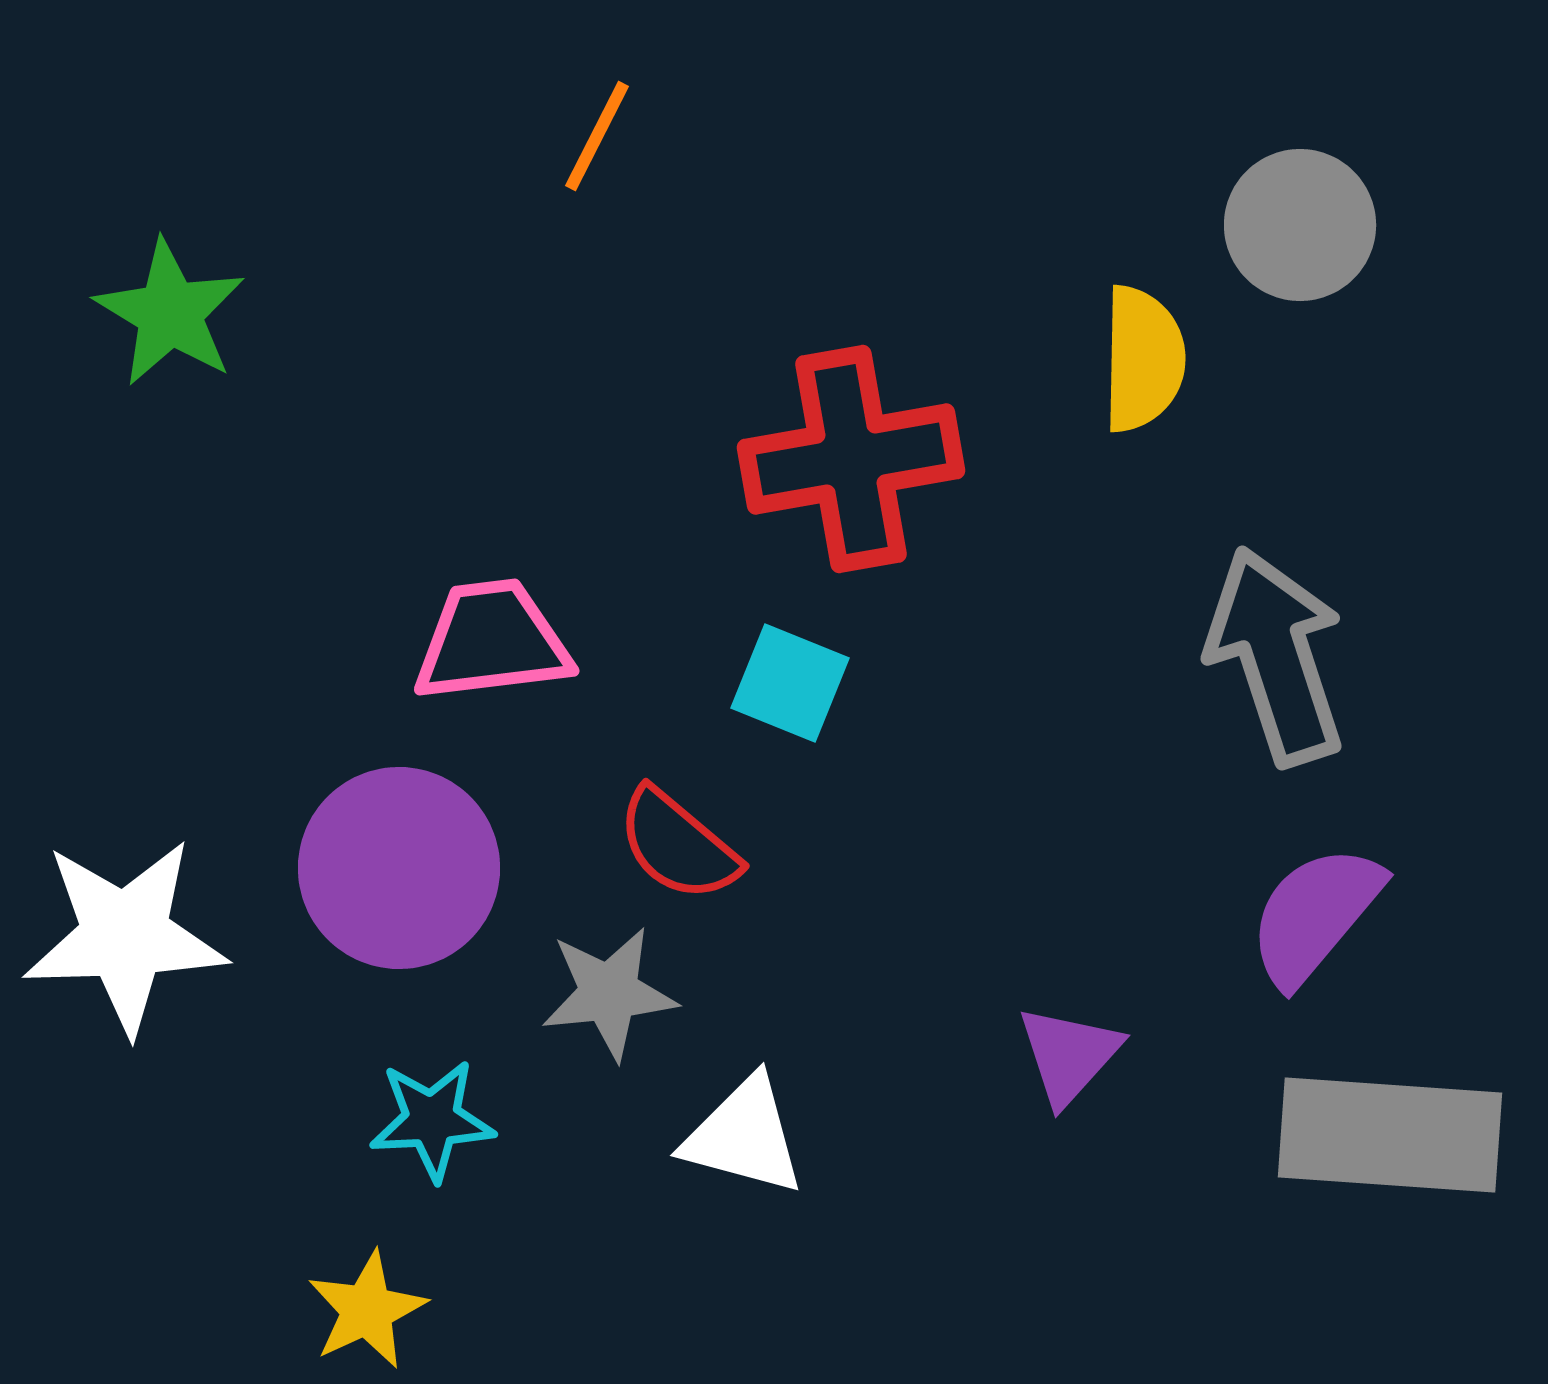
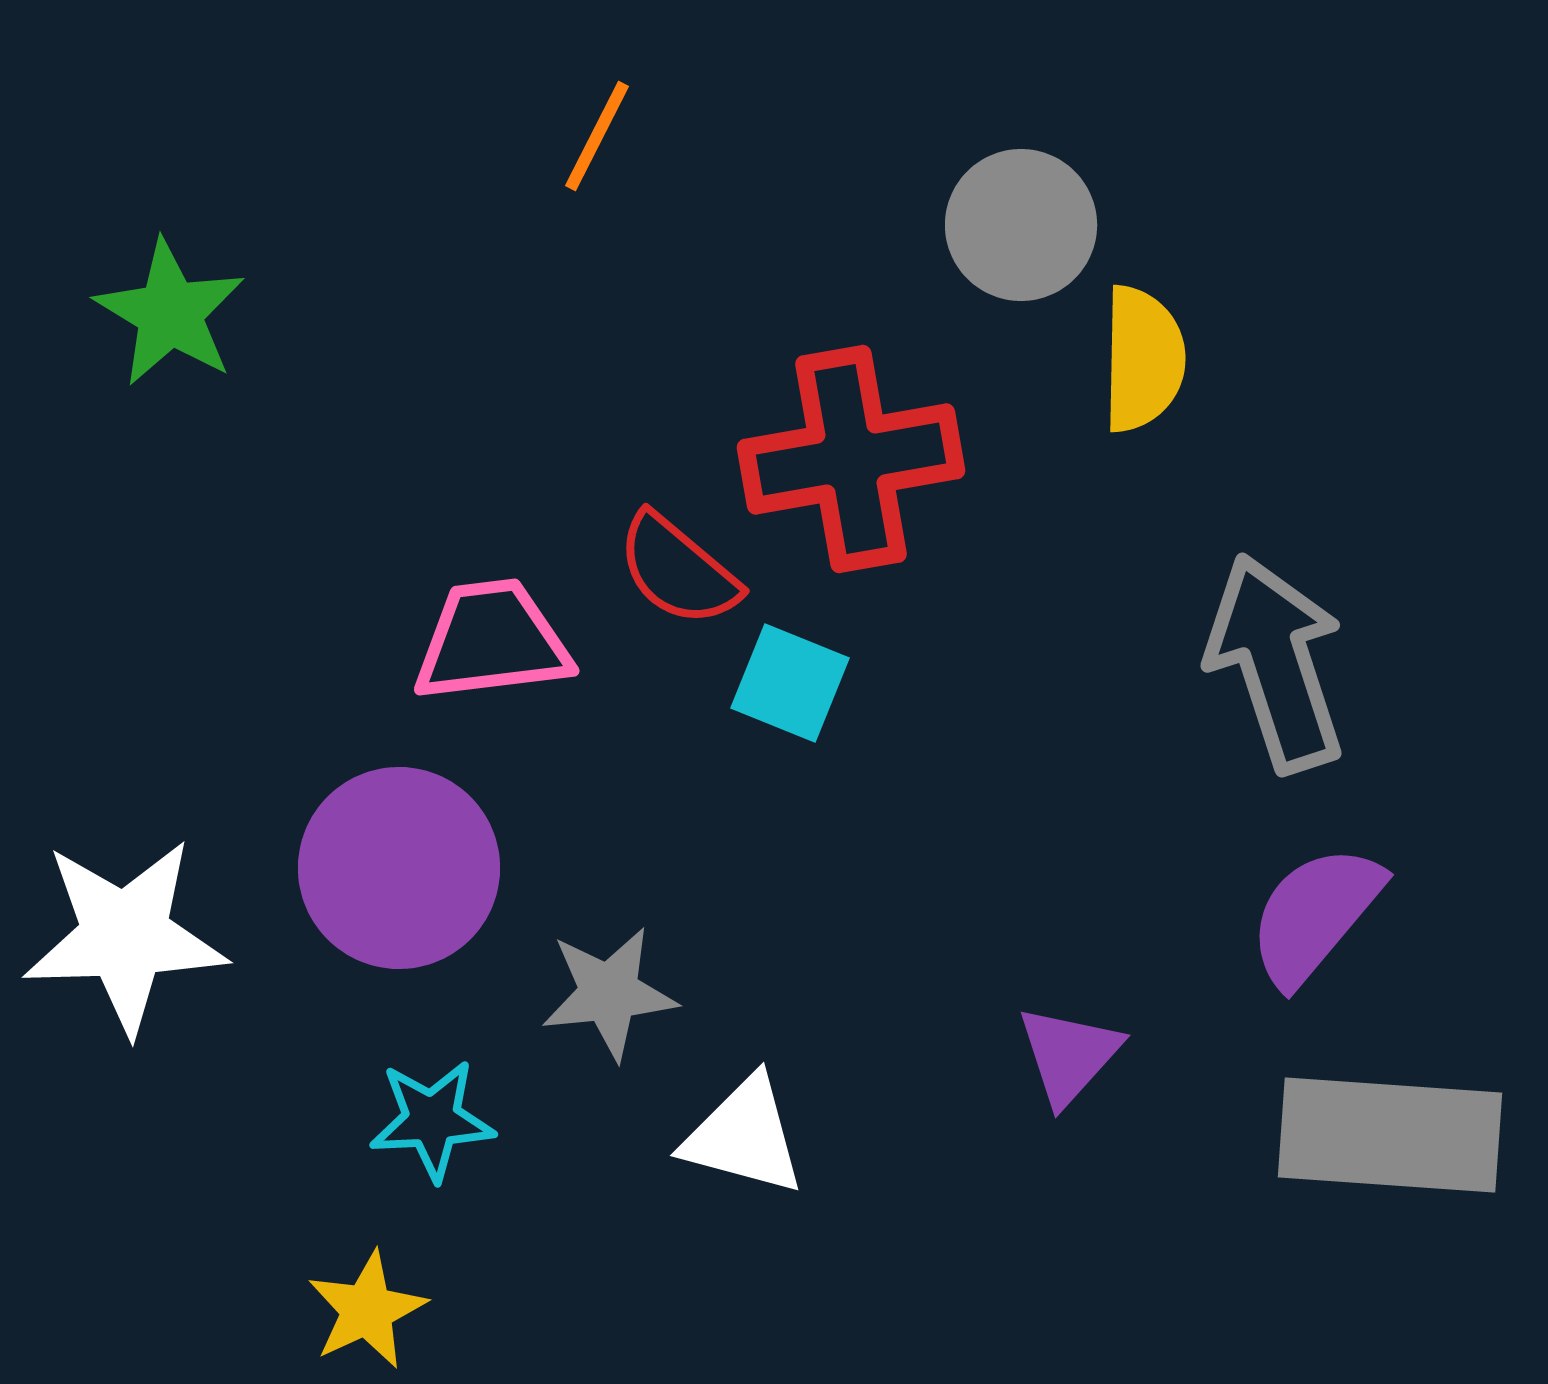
gray circle: moved 279 px left
gray arrow: moved 7 px down
red semicircle: moved 275 px up
